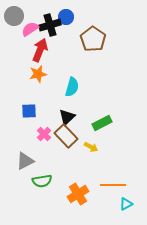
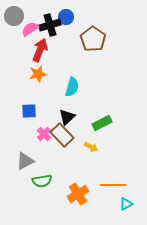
brown rectangle: moved 4 px left, 1 px up
